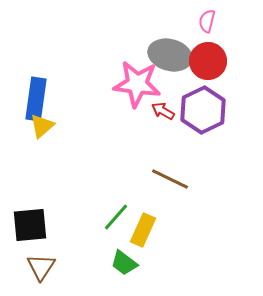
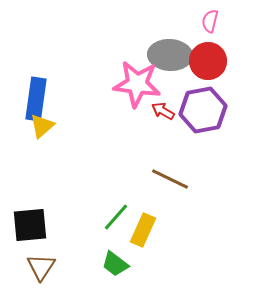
pink semicircle: moved 3 px right
gray ellipse: rotated 12 degrees counterclockwise
purple hexagon: rotated 15 degrees clockwise
green trapezoid: moved 9 px left, 1 px down
